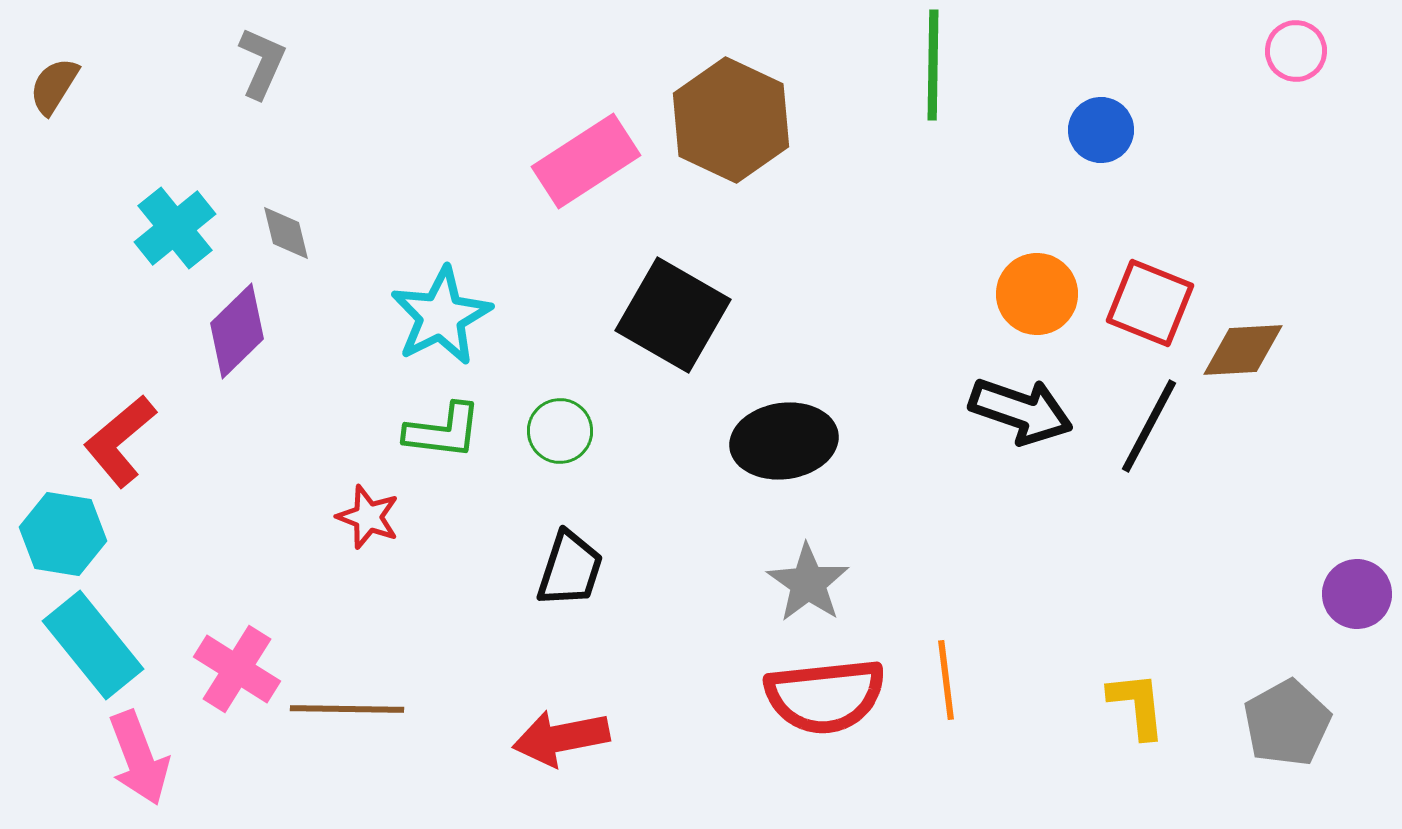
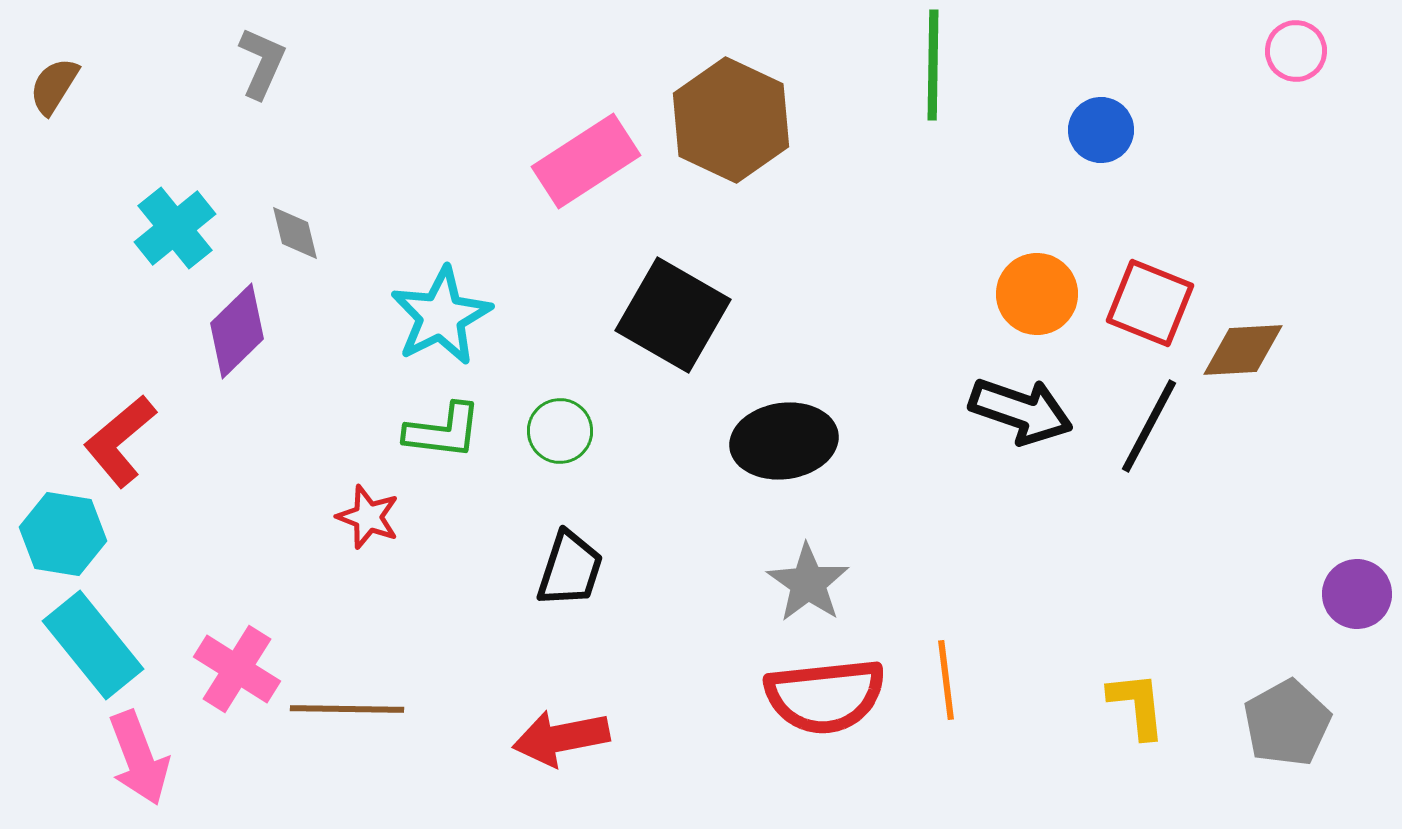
gray diamond: moved 9 px right
